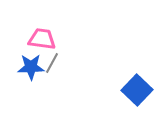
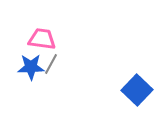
gray line: moved 1 px left, 1 px down
